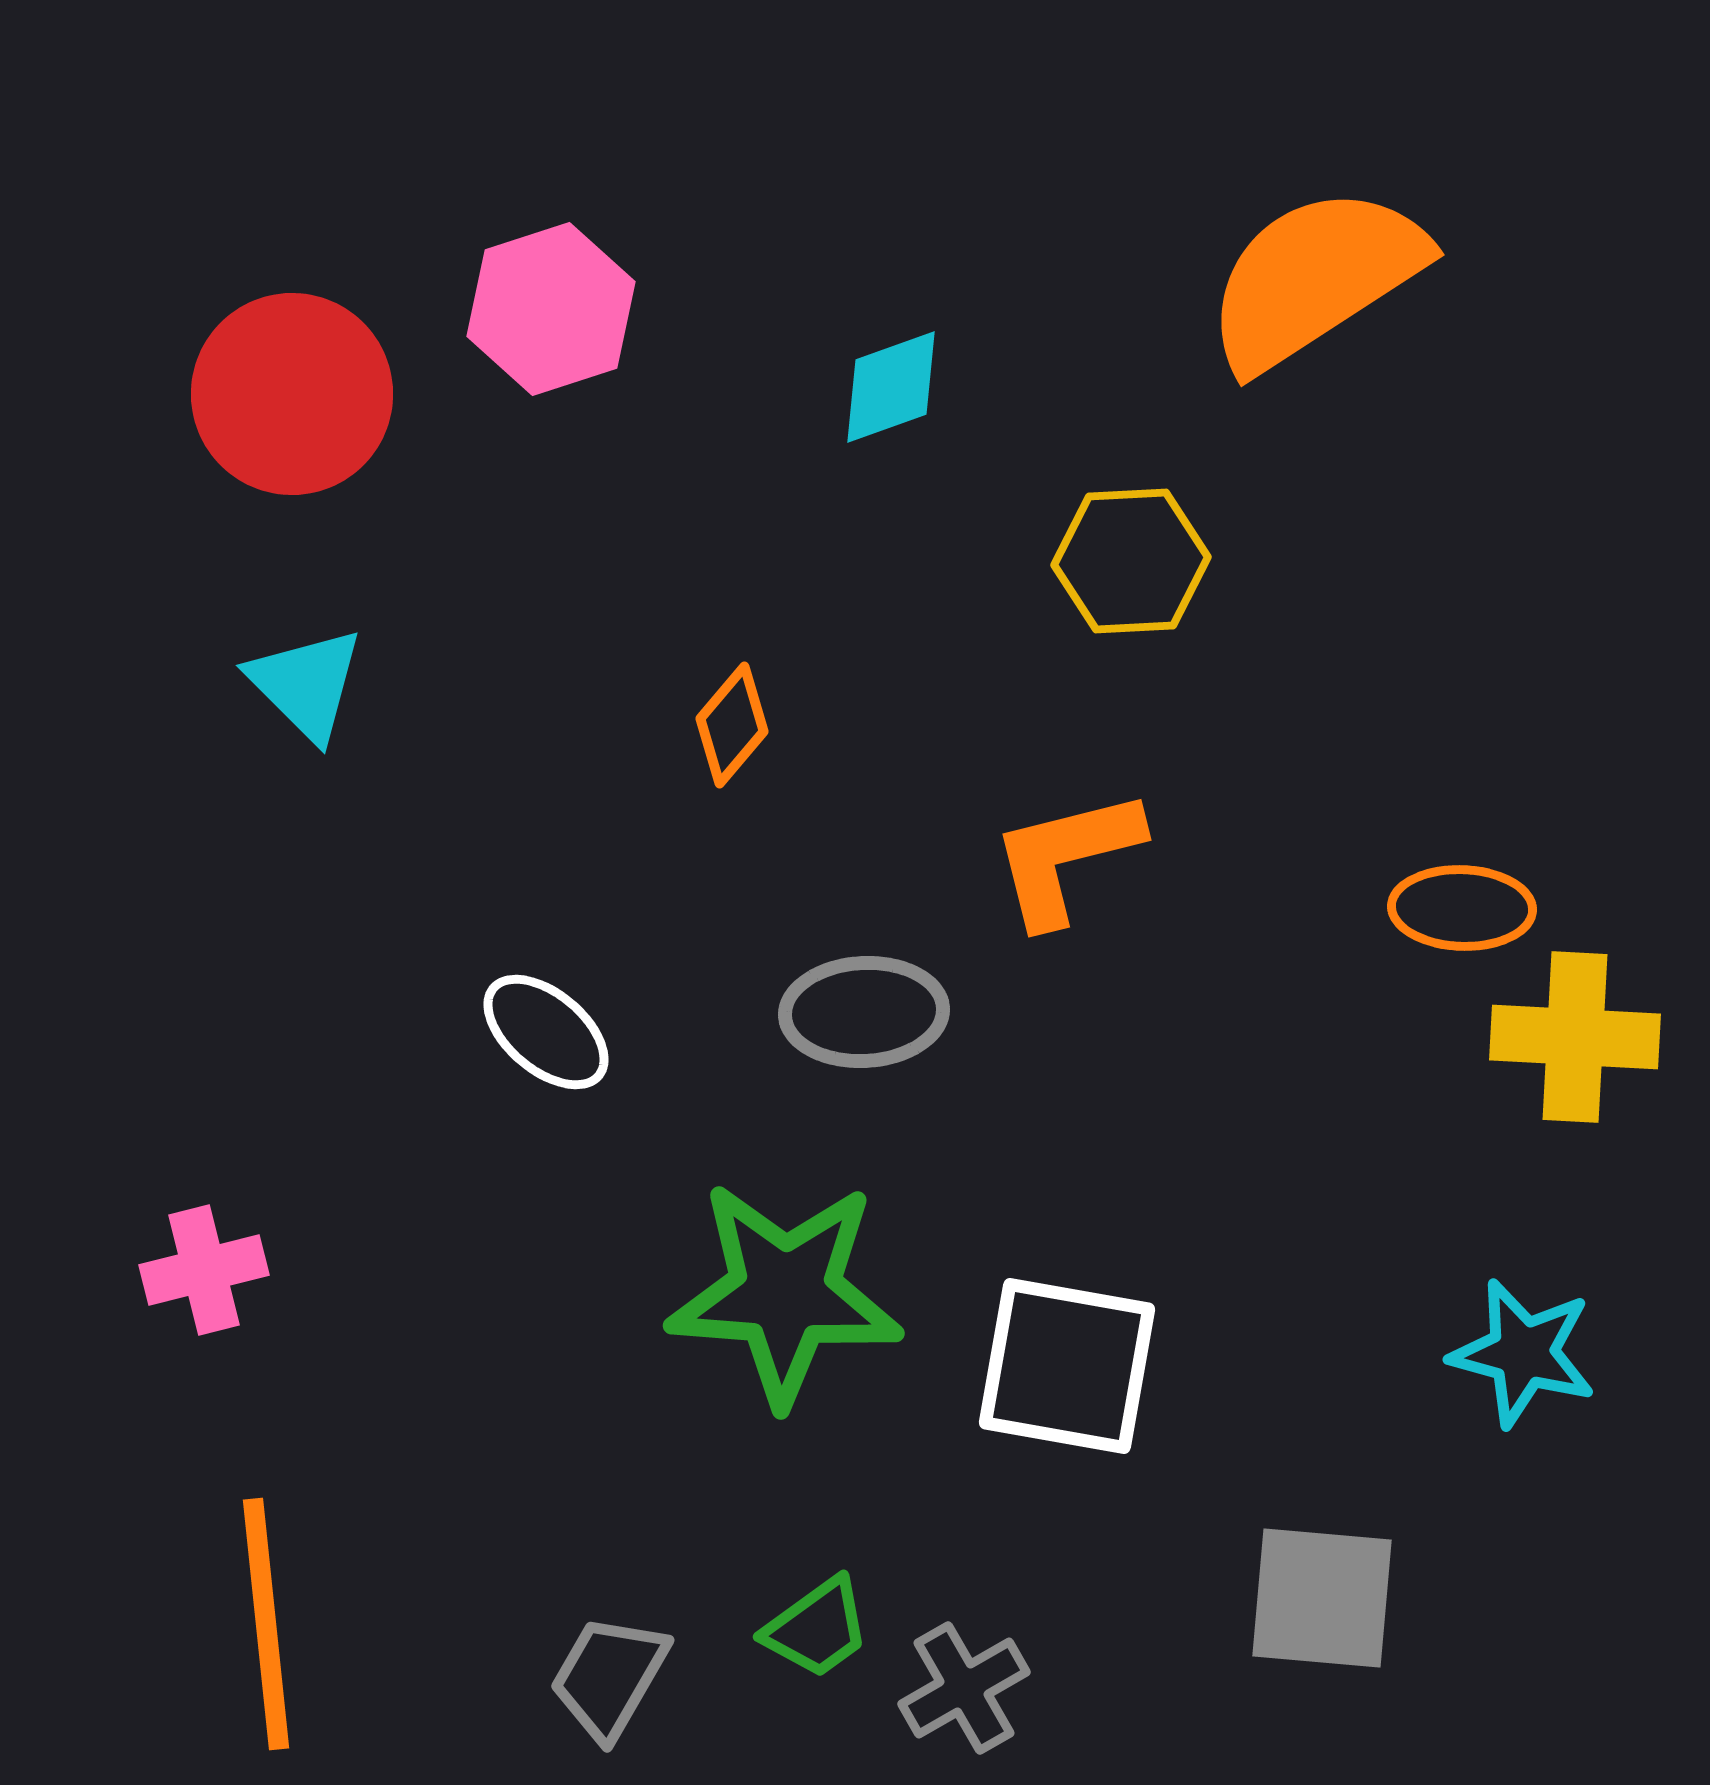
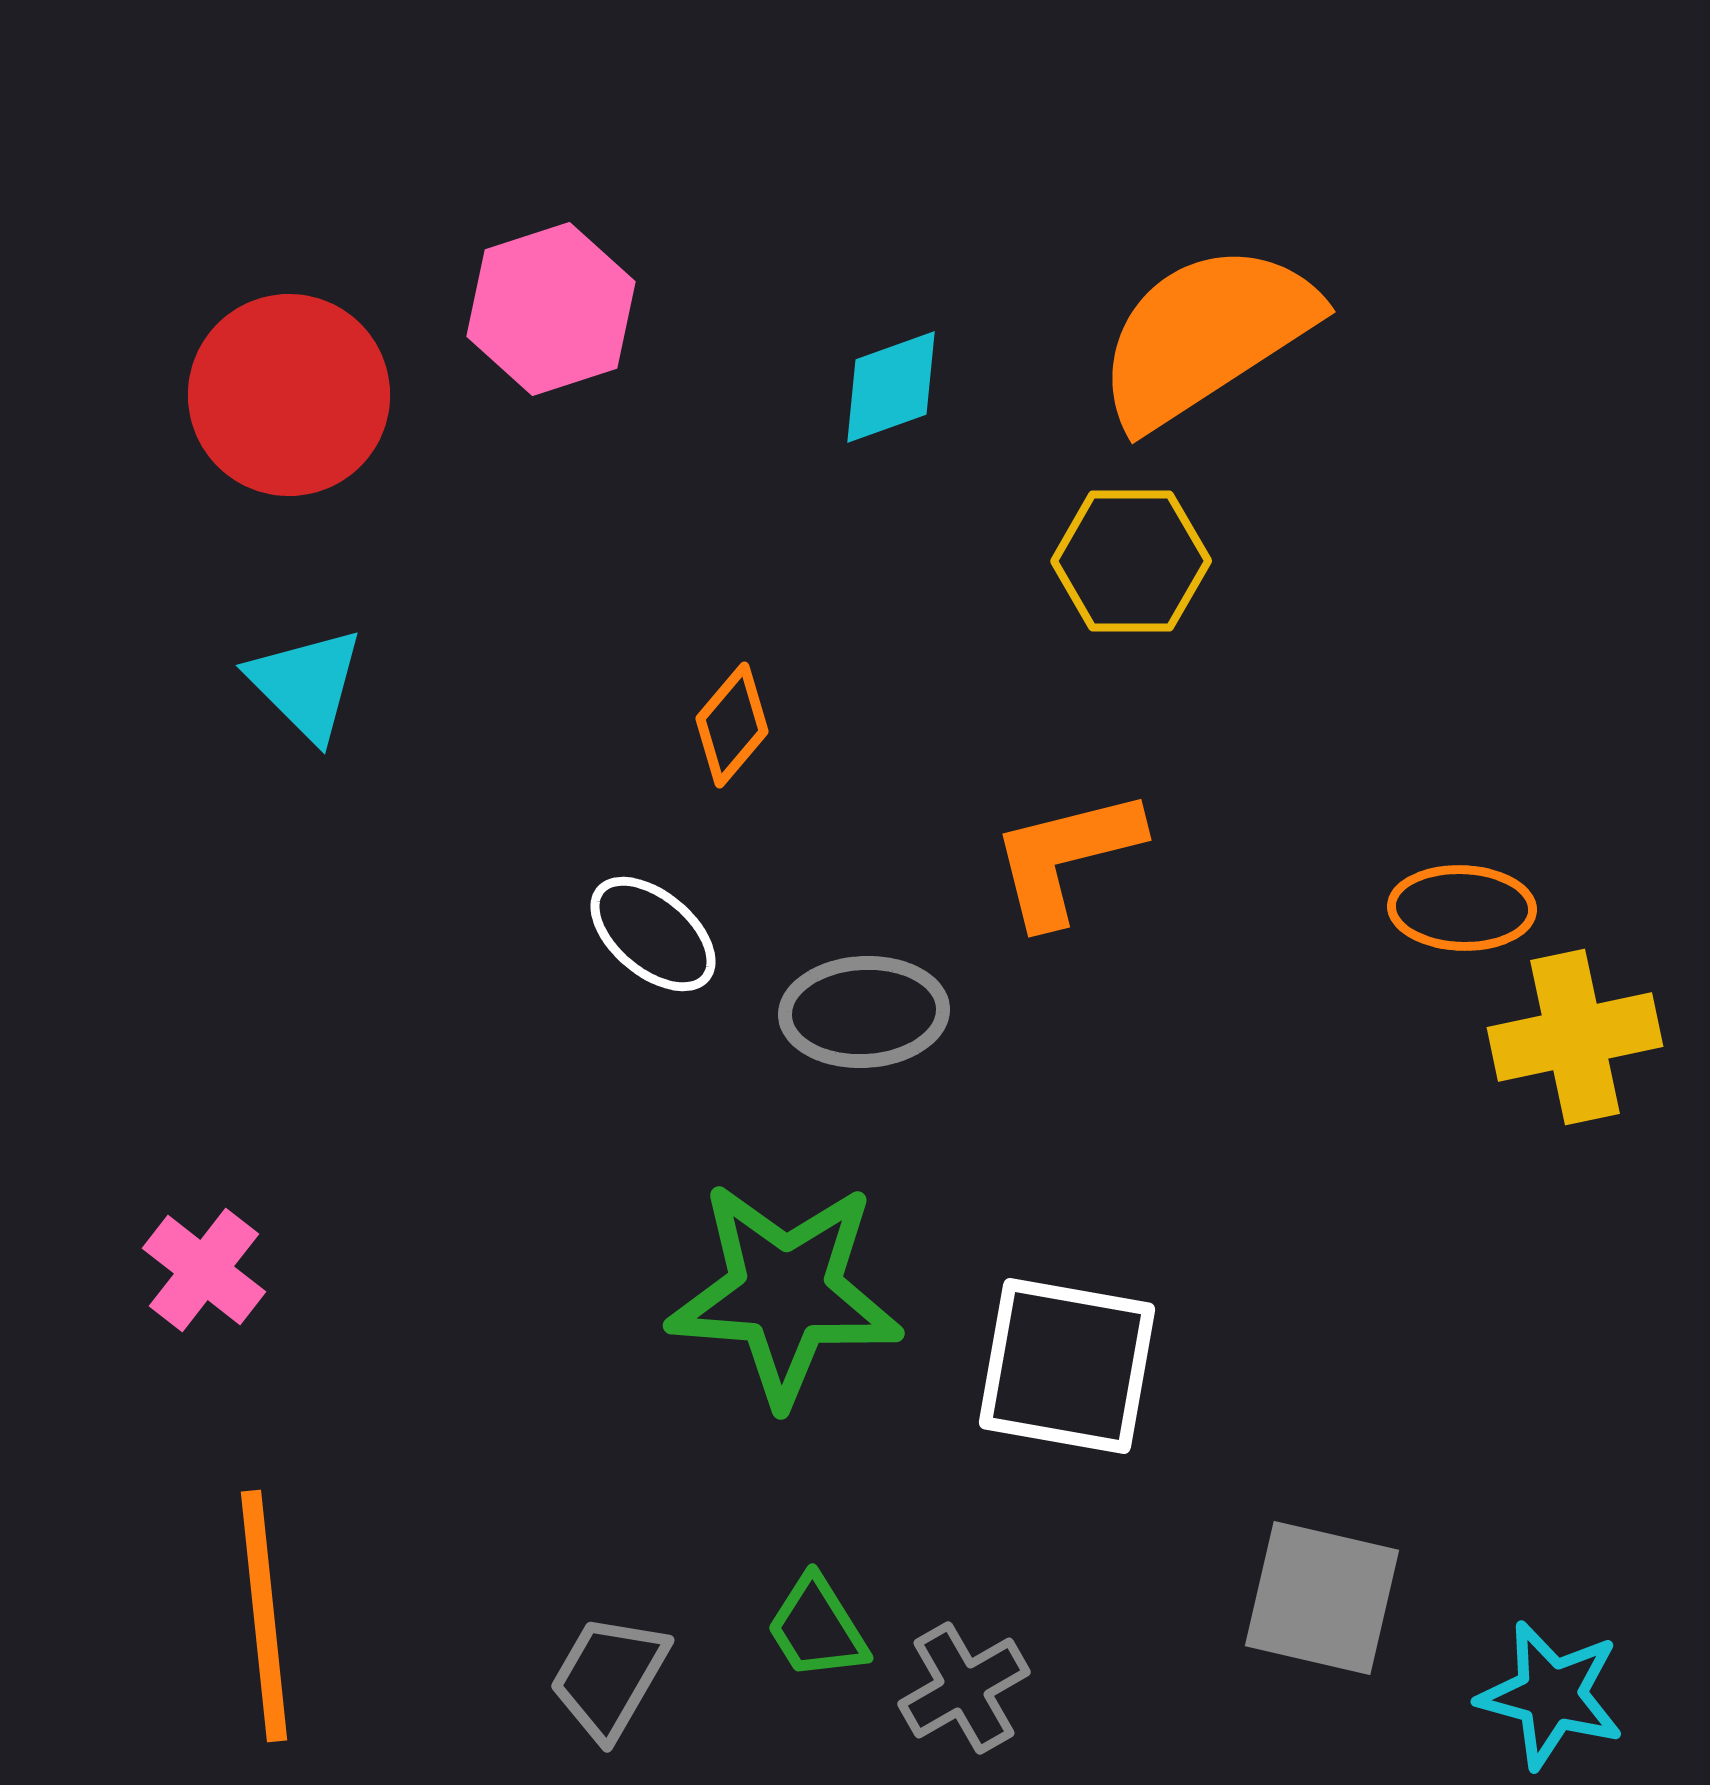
orange semicircle: moved 109 px left, 57 px down
red circle: moved 3 px left, 1 px down
yellow hexagon: rotated 3 degrees clockwise
white ellipse: moved 107 px right, 98 px up
yellow cross: rotated 15 degrees counterclockwise
pink cross: rotated 38 degrees counterclockwise
cyan star: moved 28 px right, 342 px down
gray square: rotated 8 degrees clockwise
orange line: moved 2 px left, 8 px up
green trapezoid: rotated 94 degrees clockwise
